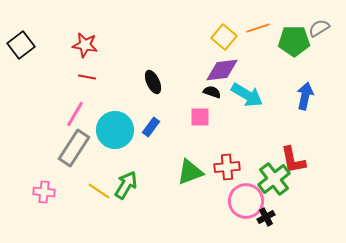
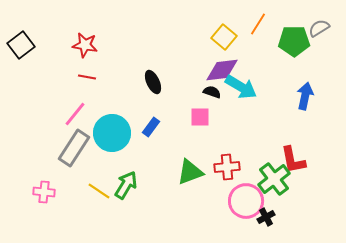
orange line: moved 4 px up; rotated 40 degrees counterclockwise
cyan arrow: moved 6 px left, 8 px up
pink line: rotated 8 degrees clockwise
cyan circle: moved 3 px left, 3 px down
